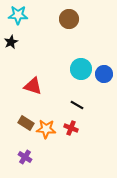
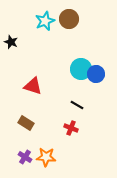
cyan star: moved 27 px right, 6 px down; rotated 24 degrees counterclockwise
black star: rotated 24 degrees counterclockwise
blue circle: moved 8 px left
orange star: moved 28 px down
